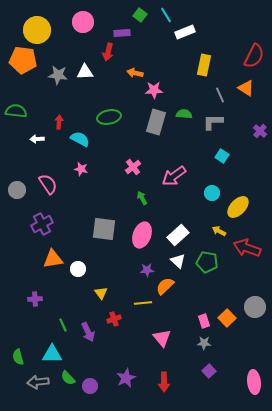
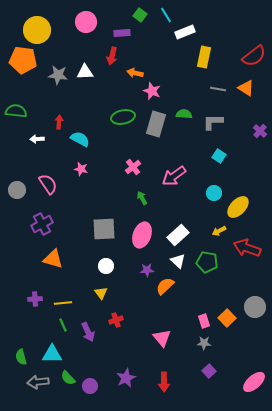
pink circle at (83, 22): moved 3 px right
red arrow at (108, 52): moved 4 px right, 4 px down
red semicircle at (254, 56): rotated 25 degrees clockwise
yellow rectangle at (204, 65): moved 8 px up
pink star at (154, 90): moved 2 px left, 1 px down; rotated 24 degrees clockwise
gray line at (220, 95): moved 2 px left, 6 px up; rotated 56 degrees counterclockwise
green ellipse at (109, 117): moved 14 px right
gray rectangle at (156, 122): moved 2 px down
cyan square at (222, 156): moved 3 px left
cyan circle at (212, 193): moved 2 px right
gray square at (104, 229): rotated 10 degrees counterclockwise
yellow arrow at (219, 231): rotated 56 degrees counterclockwise
orange triangle at (53, 259): rotated 25 degrees clockwise
white circle at (78, 269): moved 28 px right, 3 px up
yellow line at (143, 303): moved 80 px left
red cross at (114, 319): moved 2 px right, 1 px down
green semicircle at (18, 357): moved 3 px right
pink ellipse at (254, 382): rotated 55 degrees clockwise
